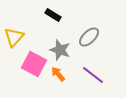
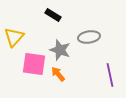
gray ellipse: rotated 35 degrees clockwise
pink square: rotated 20 degrees counterclockwise
purple line: moved 17 px right; rotated 40 degrees clockwise
